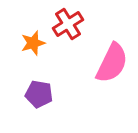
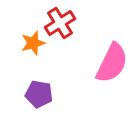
red cross: moved 8 px left, 1 px up
